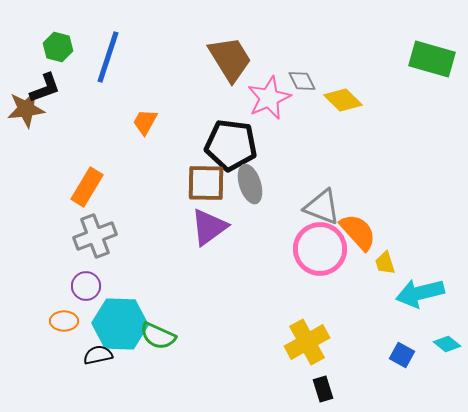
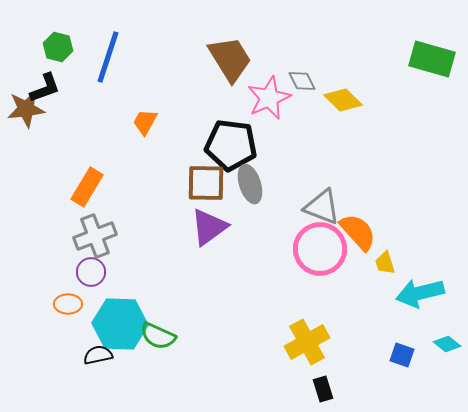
purple circle: moved 5 px right, 14 px up
orange ellipse: moved 4 px right, 17 px up
blue square: rotated 10 degrees counterclockwise
